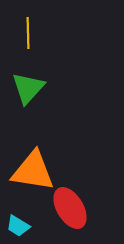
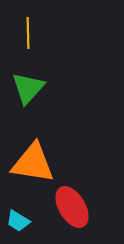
orange triangle: moved 8 px up
red ellipse: moved 2 px right, 1 px up
cyan trapezoid: moved 5 px up
